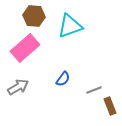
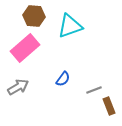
brown rectangle: moved 1 px left
